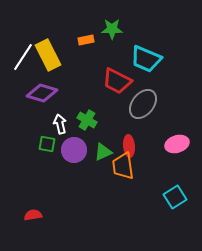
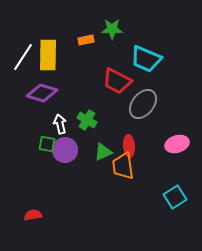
yellow rectangle: rotated 28 degrees clockwise
purple circle: moved 9 px left
